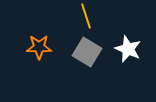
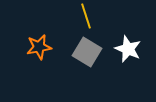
orange star: rotated 10 degrees counterclockwise
